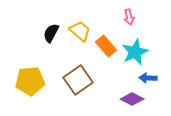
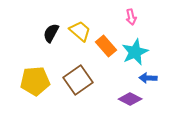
pink arrow: moved 2 px right
yellow pentagon: moved 5 px right
purple diamond: moved 2 px left
